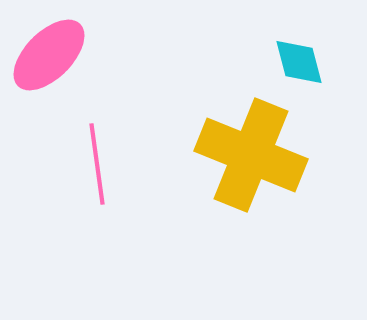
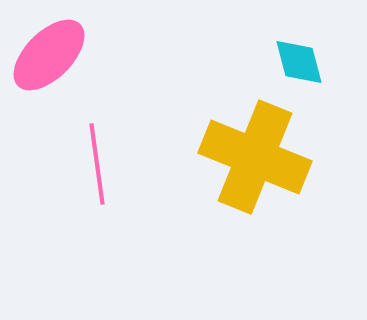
yellow cross: moved 4 px right, 2 px down
